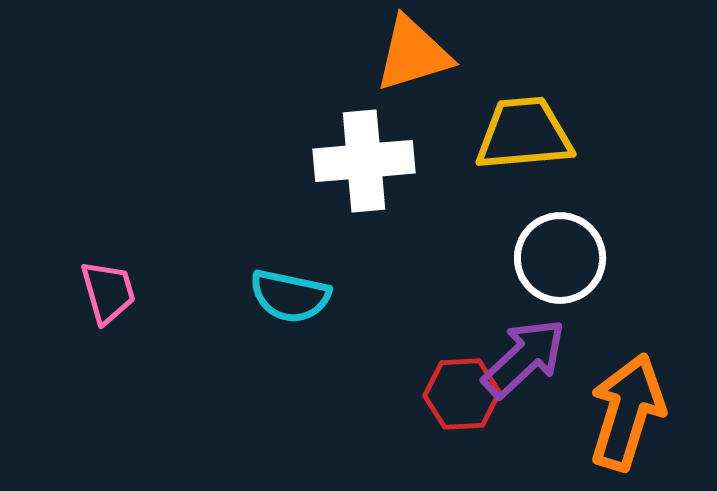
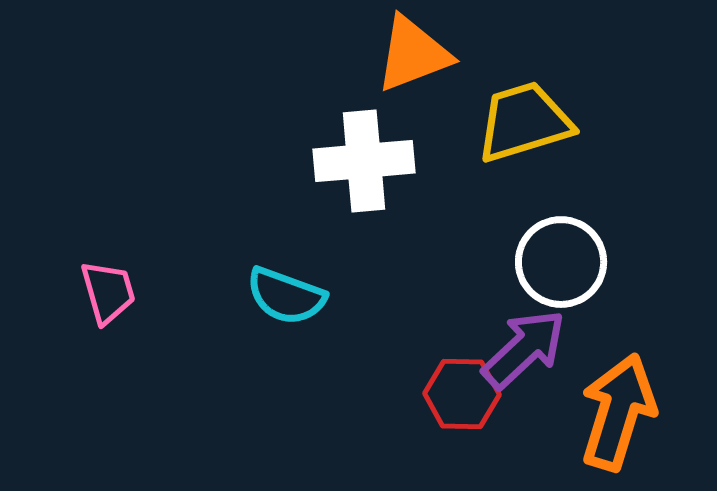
orange triangle: rotated 4 degrees counterclockwise
yellow trapezoid: moved 12 px up; rotated 12 degrees counterclockwise
white circle: moved 1 px right, 4 px down
cyan semicircle: moved 4 px left; rotated 8 degrees clockwise
purple arrow: moved 9 px up
red hexagon: rotated 4 degrees clockwise
orange arrow: moved 9 px left
